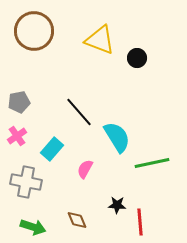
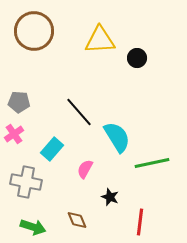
yellow triangle: rotated 24 degrees counterclockwise
gray pentagon: rotated 15 degrees clockwise
pink cross: moved 3 px left, 2 px up
black star: moved 7 px left, 8 px up; rotated 18 degrees clockwise
red line: rotated 12 degrees clockwise
